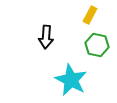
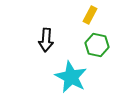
black arrow: moved 3 px down
cyan star: moved 3 px up
